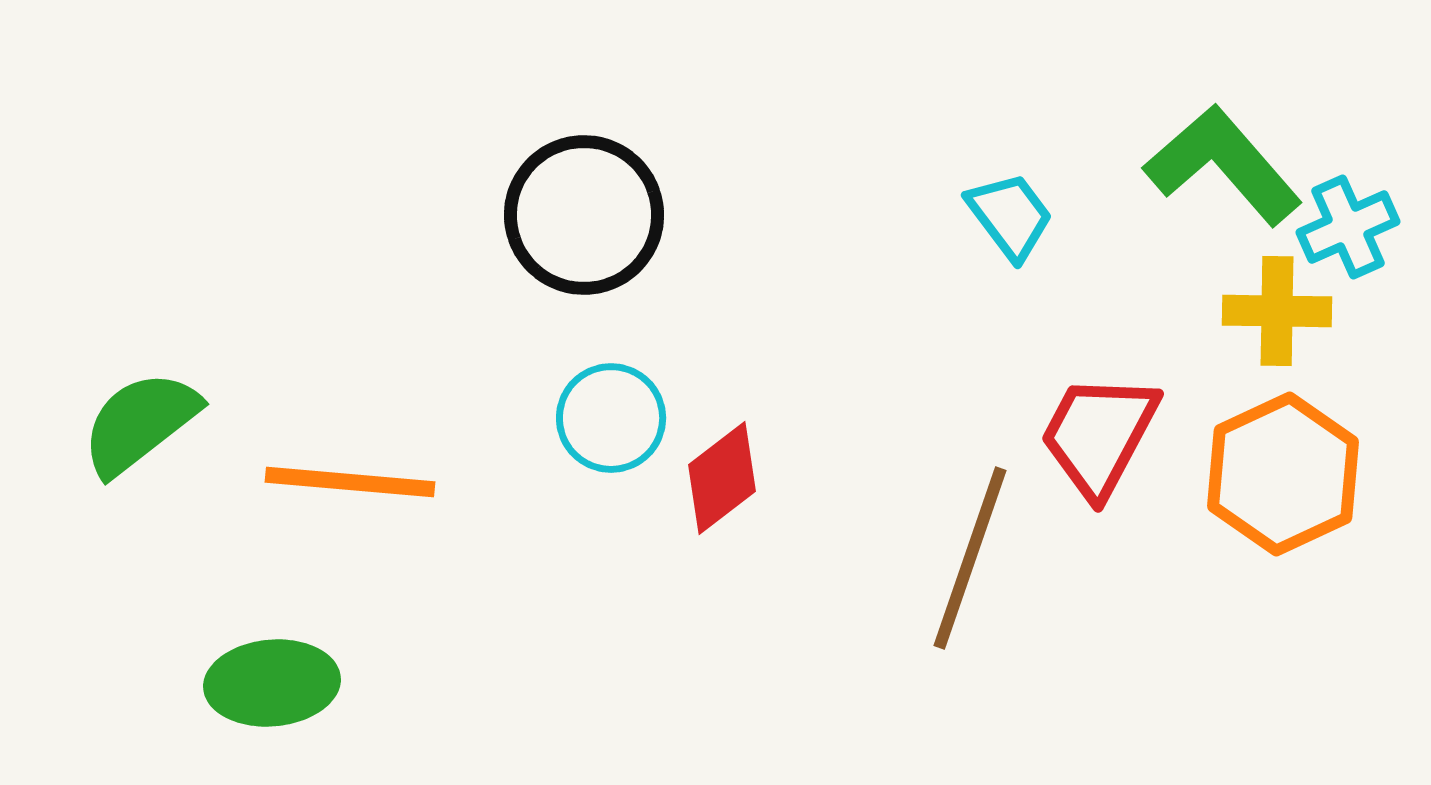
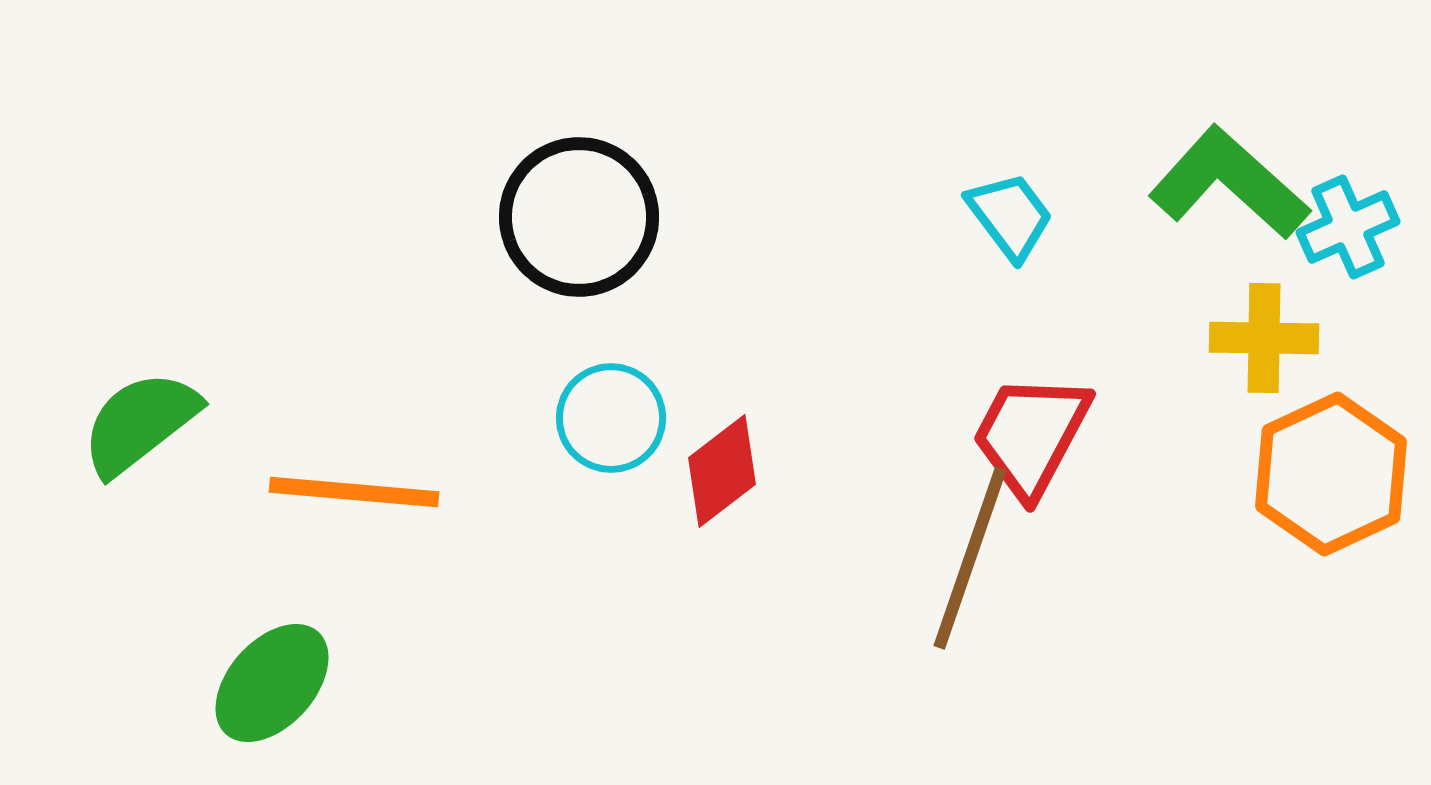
green L-shape: moved 6 px right, 18 px down; rotated 7 degrees counterclockwise
black circle: moved 5 px left, 2 px down
yellow cross: moved 13 px left, 27 px down
red trapezoid: moved 68 px left
orange hexagon: moved 48 px right
red diamond: moved 7 px up
orange line: moved 4 px right, 10 px down
green ellipse: rotated 43 degrees counterclockwise
